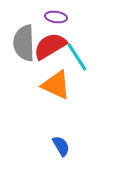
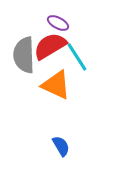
purple ellipse: moved 2 px right, 6 px down; rotated 20 degrees clockwise
gray semicircle: moved 12 px down
